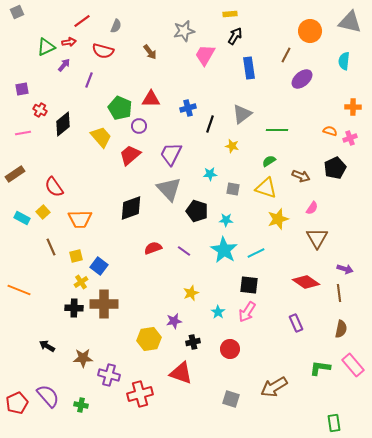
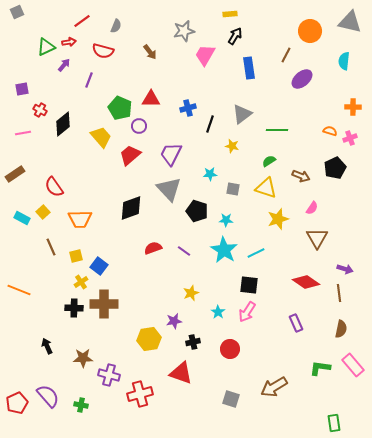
black arrow at (47, 346): rotated 35 degrees clockwise
